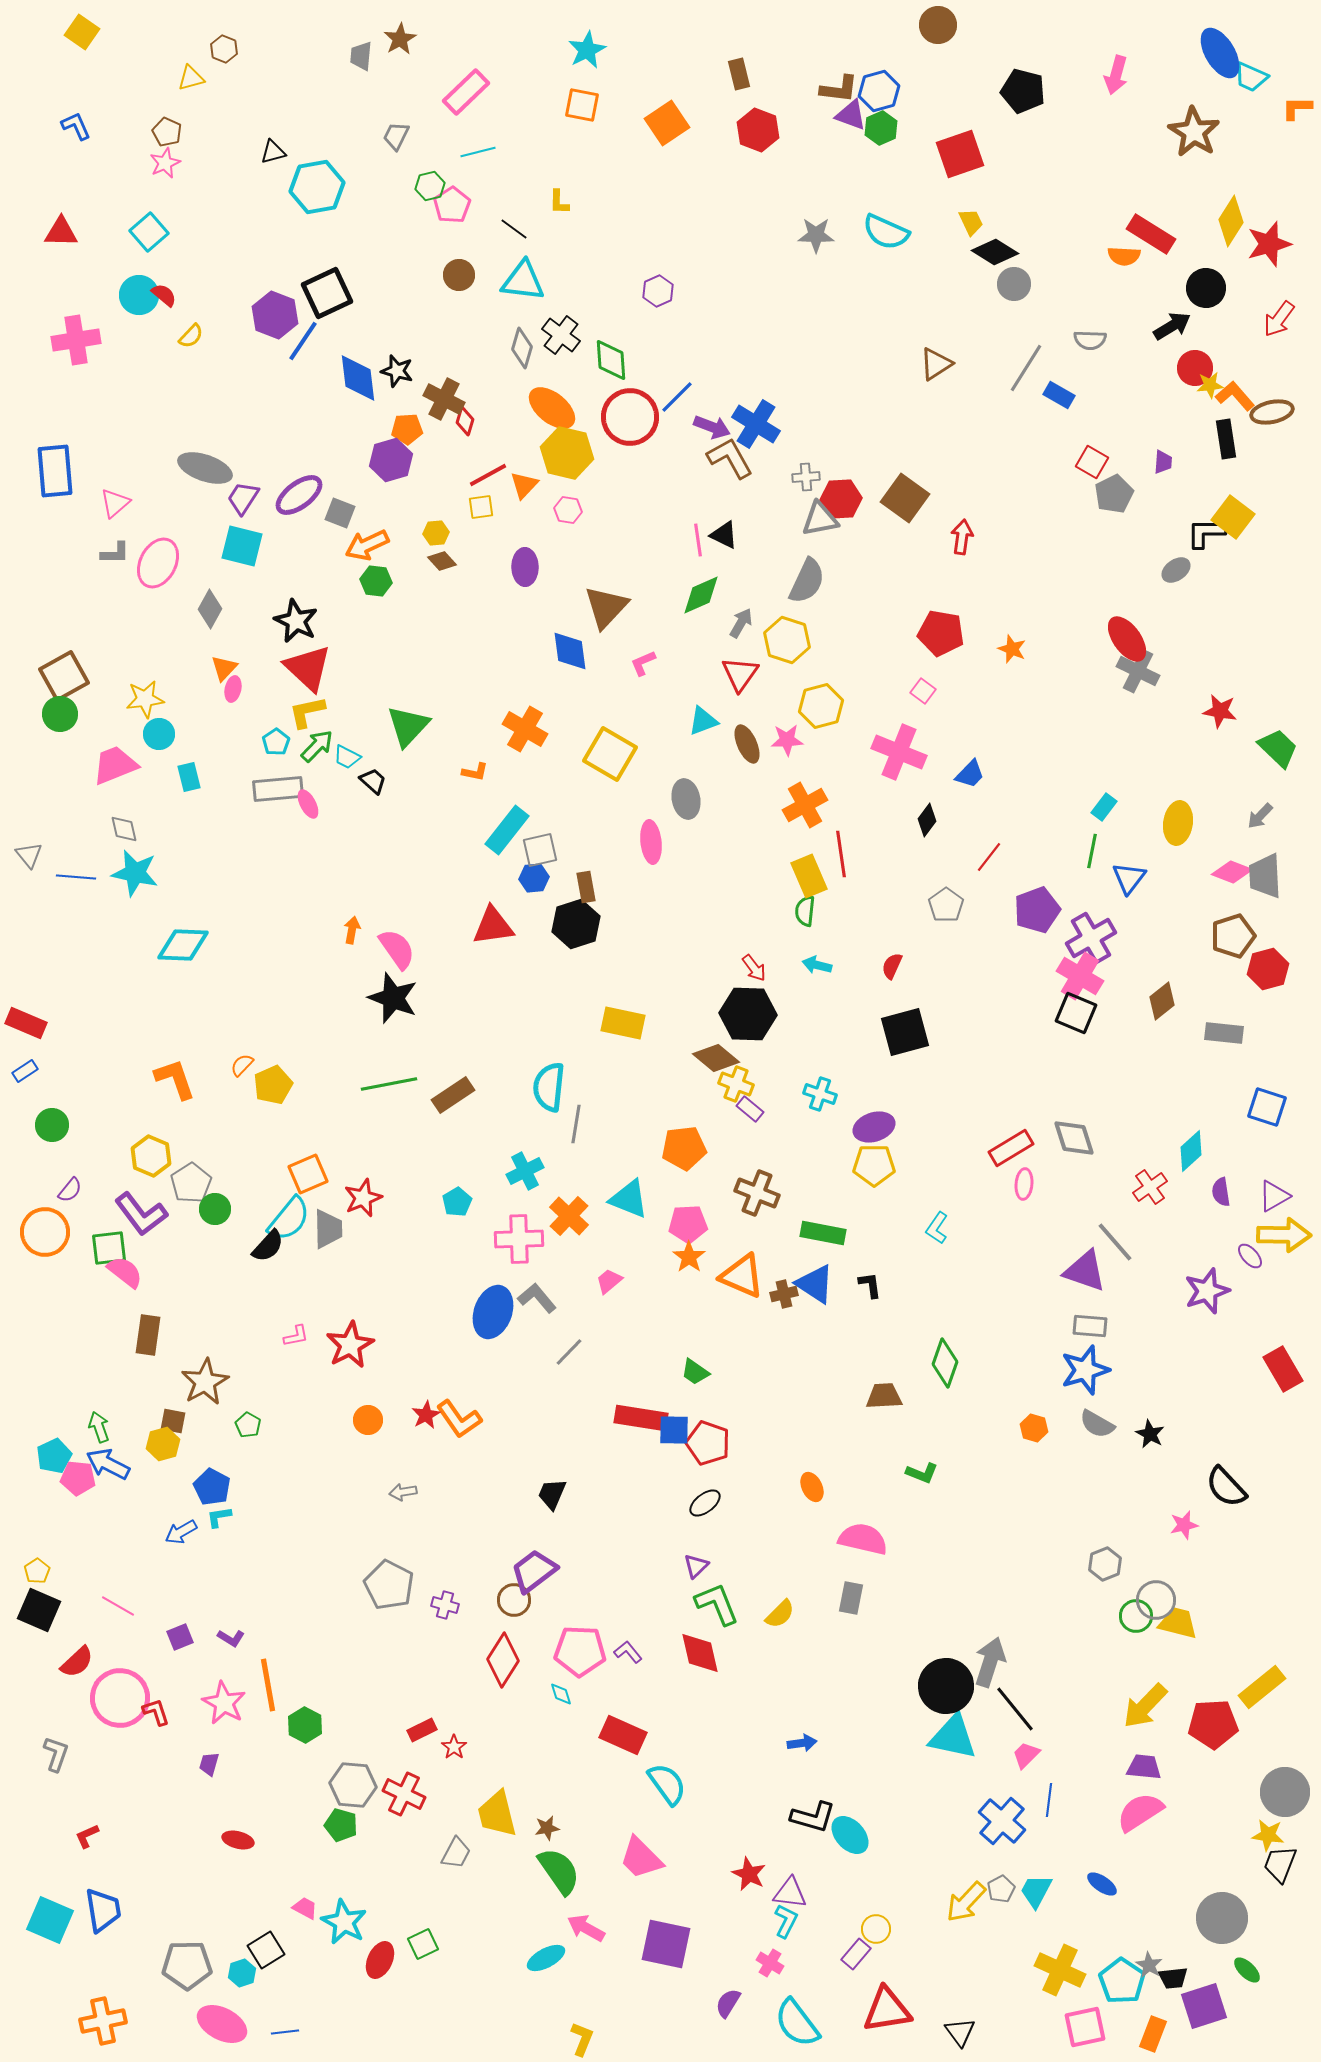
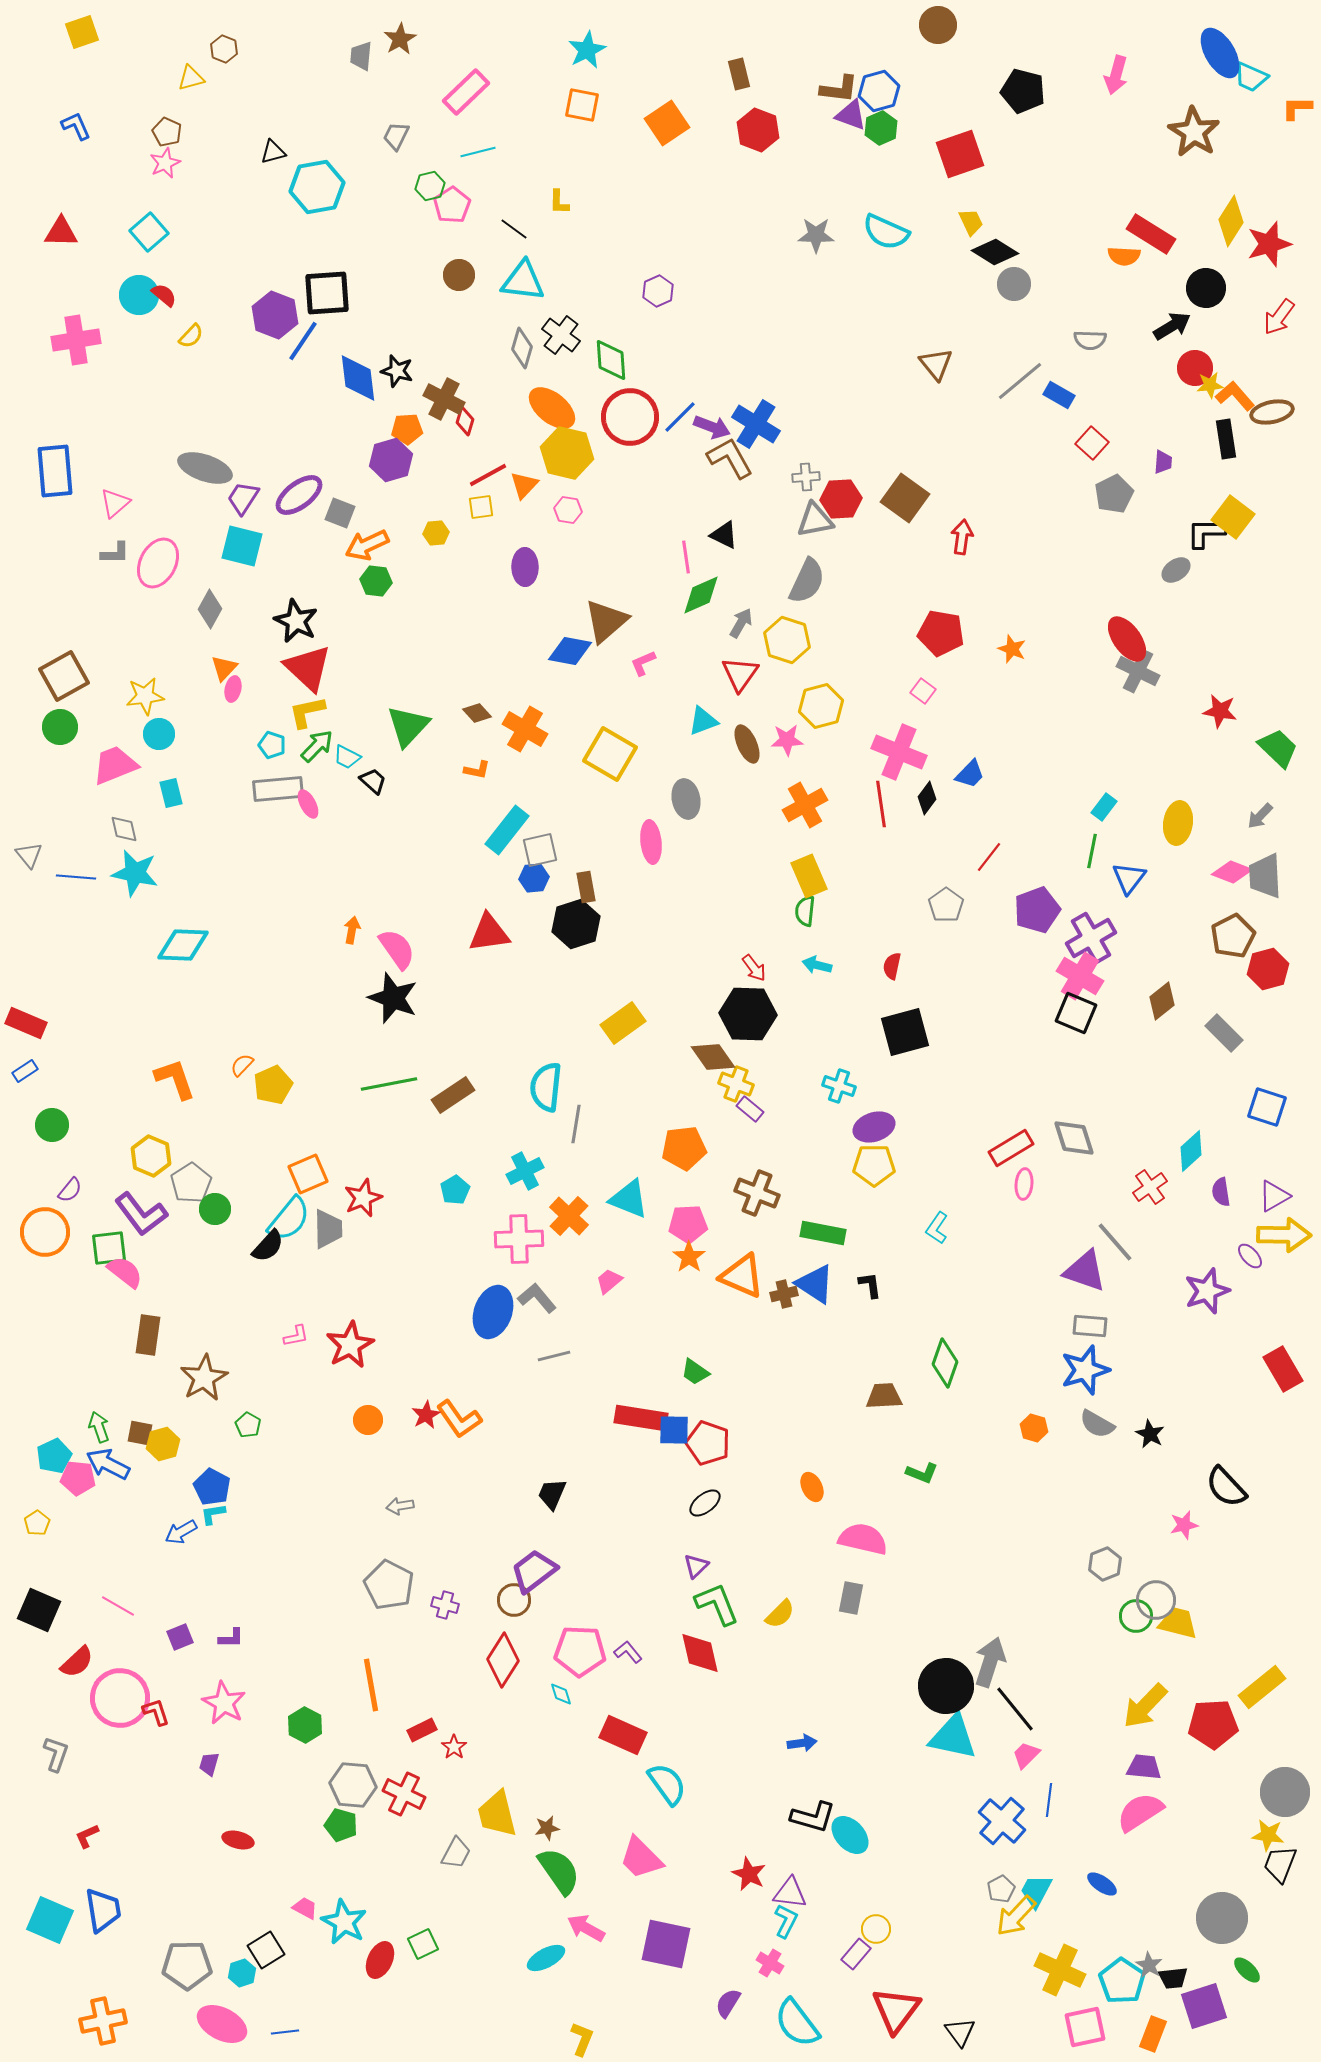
yellow square at (82, 32): rotated 36 degrees clockwise
black square at (327, 293): rotated 21 degrees clockwise
red arrow at (1279, 319): moved 2 px up
brown triangle at (936, 364): rotated 36 degrees counterclockwise
gray line at (1026, 368): moved 6 px left, 13 px down; rotated 18 degrees clockwise
blue line at (677, 397): moved 3 px right, 20 px down
red square at (1092, 462): moved 19 px up; rotated 12 degrees clockwise
gray triangle at (820, 519): moved 5 px left, 1 px down
pink line at (698, 540): moved 12 px left, 17 px down
brown diamond at (442, 561): moved 35 px right, 152 px down
brown triangle at (606, 607): moved 14 px down; rotated 6 degrees clockwise
blue diamond at (570, 651): rotated 72 degrees counterclockwise
yellow star at (145, 699): moved 3 px up
green circle at (60, 714): moved 13 px down
cyan pentagon at (276, 742): moved 4 px left, 3 px down; rotated 20 degrees counterclockwise
orange L-shape at (475, 772): moved 2 px right, 2 px up
cyan rectangle at (189, 777): moved 18 px left, 16 px down
black diamond at (927, 820): moved 22 px up
red line at (841, 854): moved 40 px right, 50 px up
red triangle at (493, 926): moved 4 px left, 7 px down
brown pentagon at (1233, 936): rotated 9 degrees counterclockwise
red semicircle at (892, 966): rotated 12 degrees counterclockwise
yellow rectangle at (623, 1023): rotated 48 degrees counterclockwise
gray rectangle at (1224, 1033): rotated 39 degrees clockwise
brown diamond at (716, 1058): moved 3 px left, 1 px up; rotated 15 degrees clockwise
cyan semicircle at (549, 1087): moved 3 px left
cyan cross at (820, 1094): moved 19 px right, 8 px up
cyan pentagon at (457, 1202): moved 2 px left, 12 px up
gray line at (569, 1352): moved 15 px left, 4 px down; rotated 32 degrees clockwise
brown star at (205, 1382): moved 1 px left, 4 px up
brown square at (173, 1421): moved 33 px left, 12 px down
gray arrow at (403, 1492): moved 3 px left, 14 px down
cyan L-shape at (219, 1517): moved 6 px left, 3 px up
yellow pentagon at (37, 1571): moved 48 px up
purple L-shape at (231, 1638): rotated 32 degrees counterclockwise
orange line at (268, 1685): moved 103 px right
yellow arrow at (966, 1902): moved 50 px right, 14 px down
red triangle at (887, 2010): moved 9 px right; rotated 44 degrees counterclockwise
